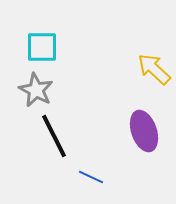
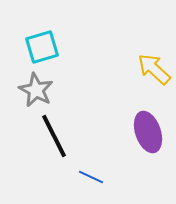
cyan square: rotated 16 degrees counterclockwise
purple ellipse: moved 4 px right, 1 px down
